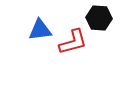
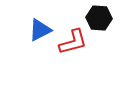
blue triangle: rotated 20 degrees counterclockwise
